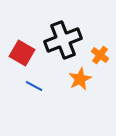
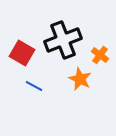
orange star: rotated 20 degrees counterclockwise
